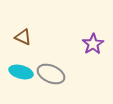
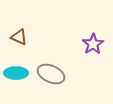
brown triangle: moved 4 px left
cyan ellipse: moved 5 px left, 1 px down; rotated 15 degrees counterclockwise
